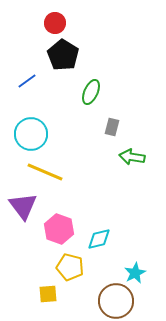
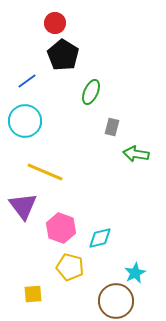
cyan circle: moved 6 px left, 13 px up
green arrow: moved 4 px right, 3 px up
pink hexagon: moved 2 px right, 1 px up
cyan diamond: moved 1 px right, 1 px up
yellow square: moved 15 px left
